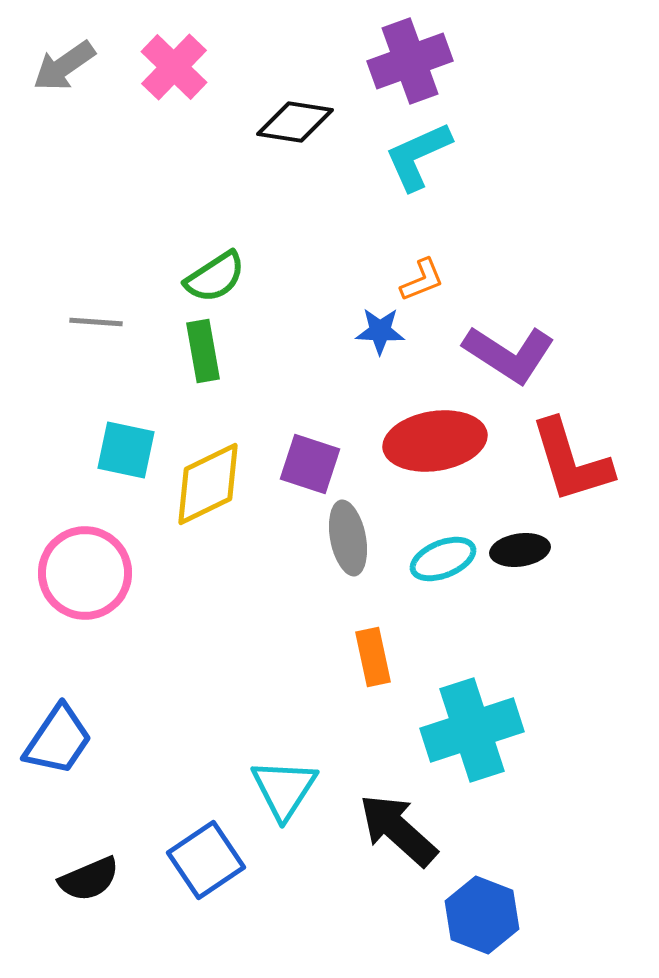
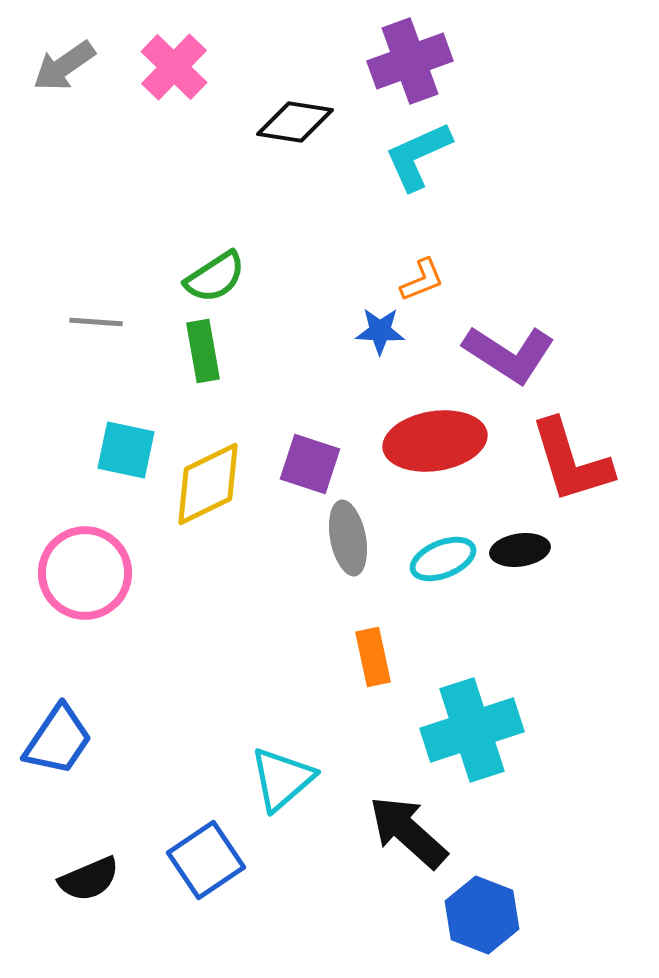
cyan triangle: moved 2 px left, 10 px up; rotated 16 degrees clockwise
black arrow: moved 10 px right, 2 px down
